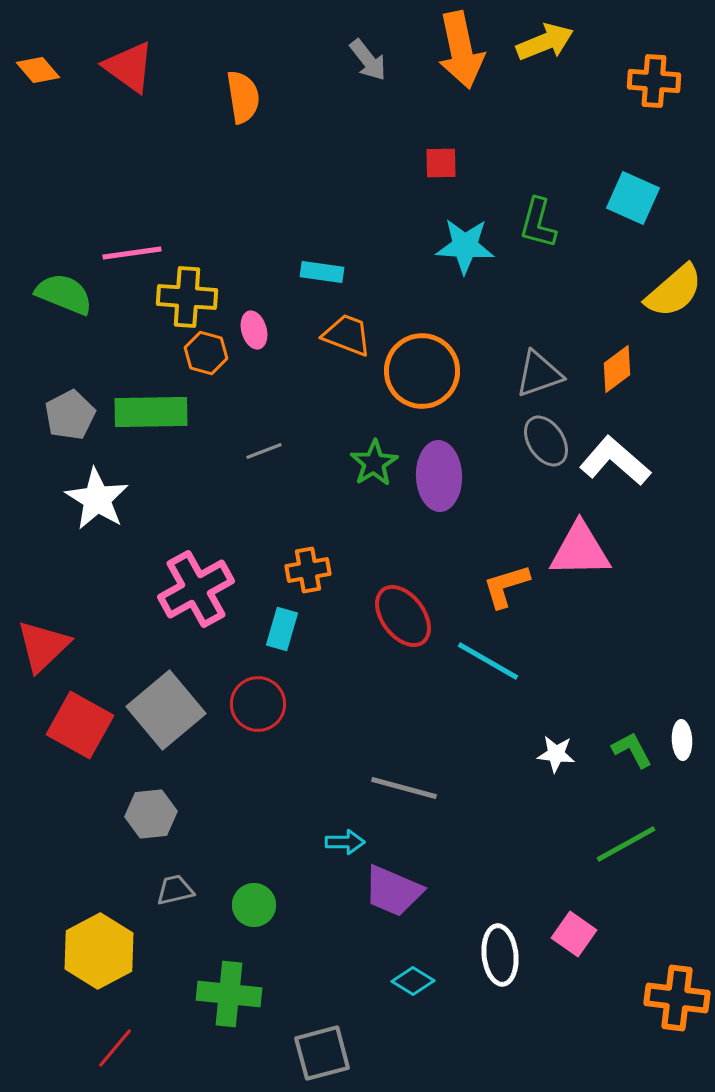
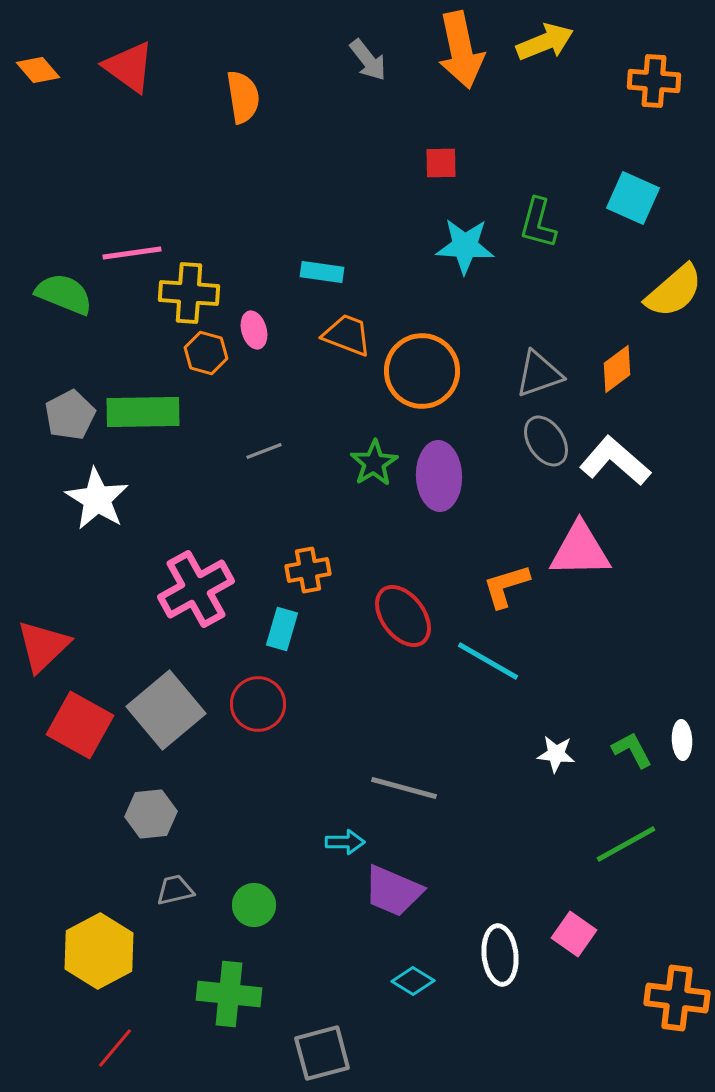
yellow cross at (187, 297): moved 2 px right, 4 px up
green rectangle at (151, 412): moved 8 px left
